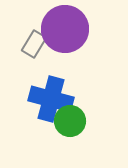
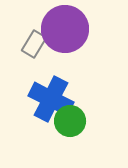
blue cross: rotated 12 degrees clockwise
